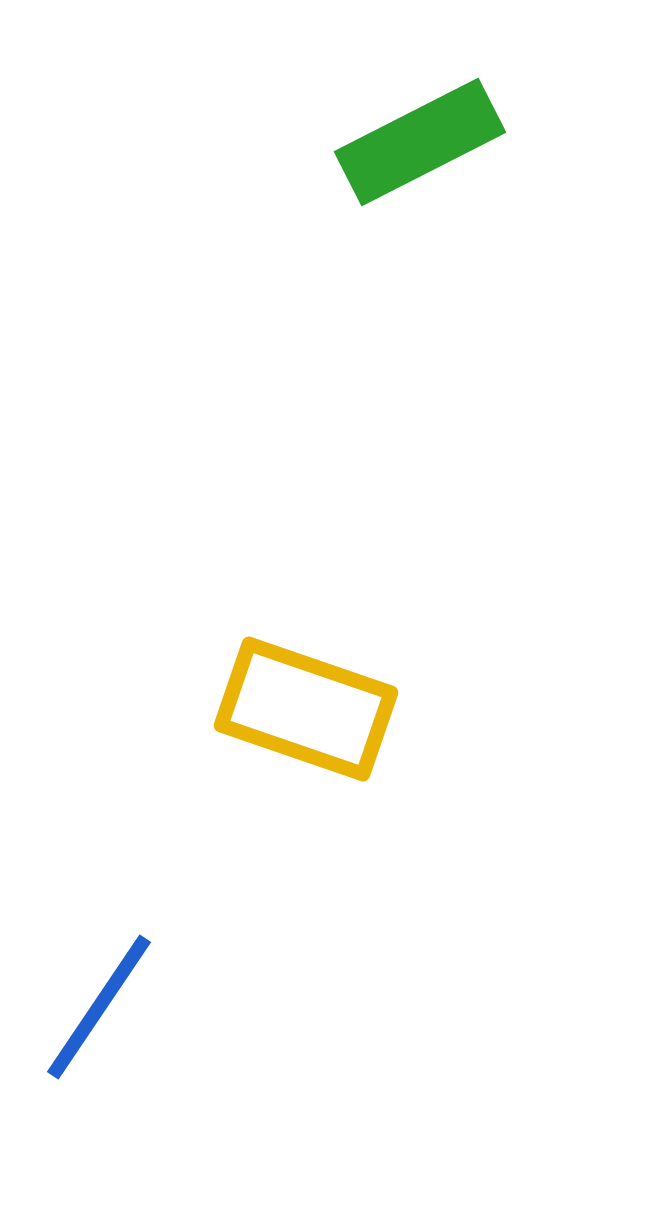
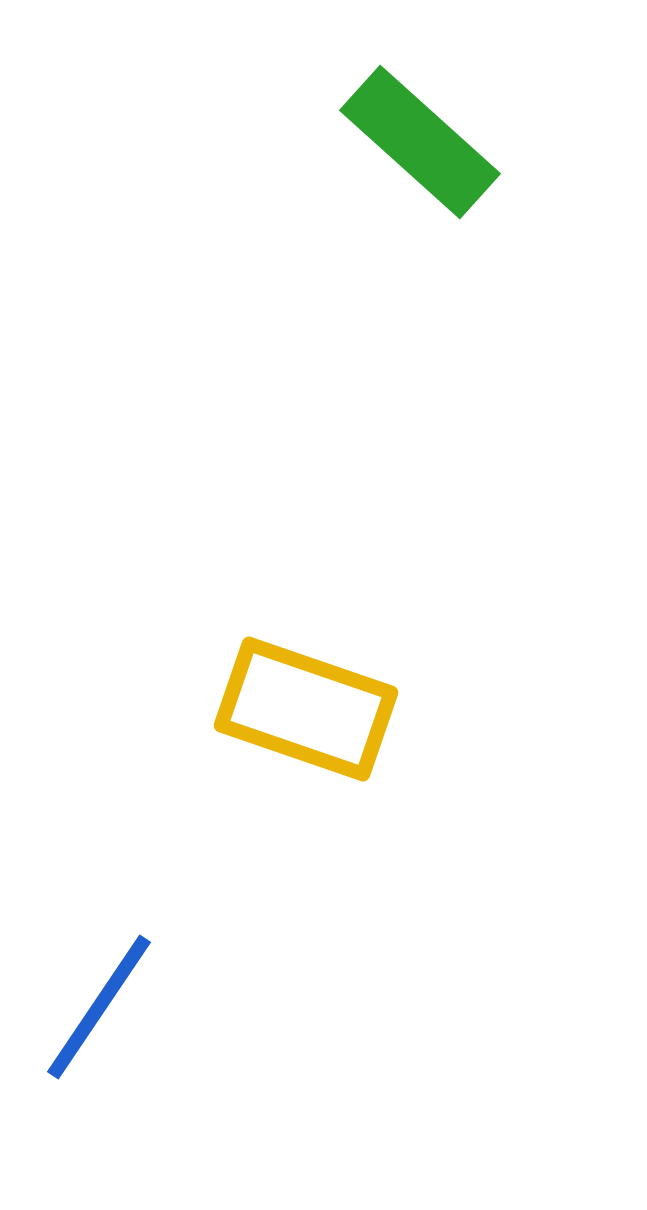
green rectangle: rotated 69 degrees clockwise
